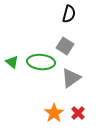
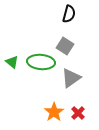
orange star: moved 1 px up
